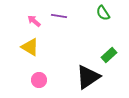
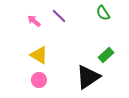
purple line: rotated 35 degrees clockwise
yellow triangle: moved 9 px right, 8 px down
green rectangle: moved 3 px left
